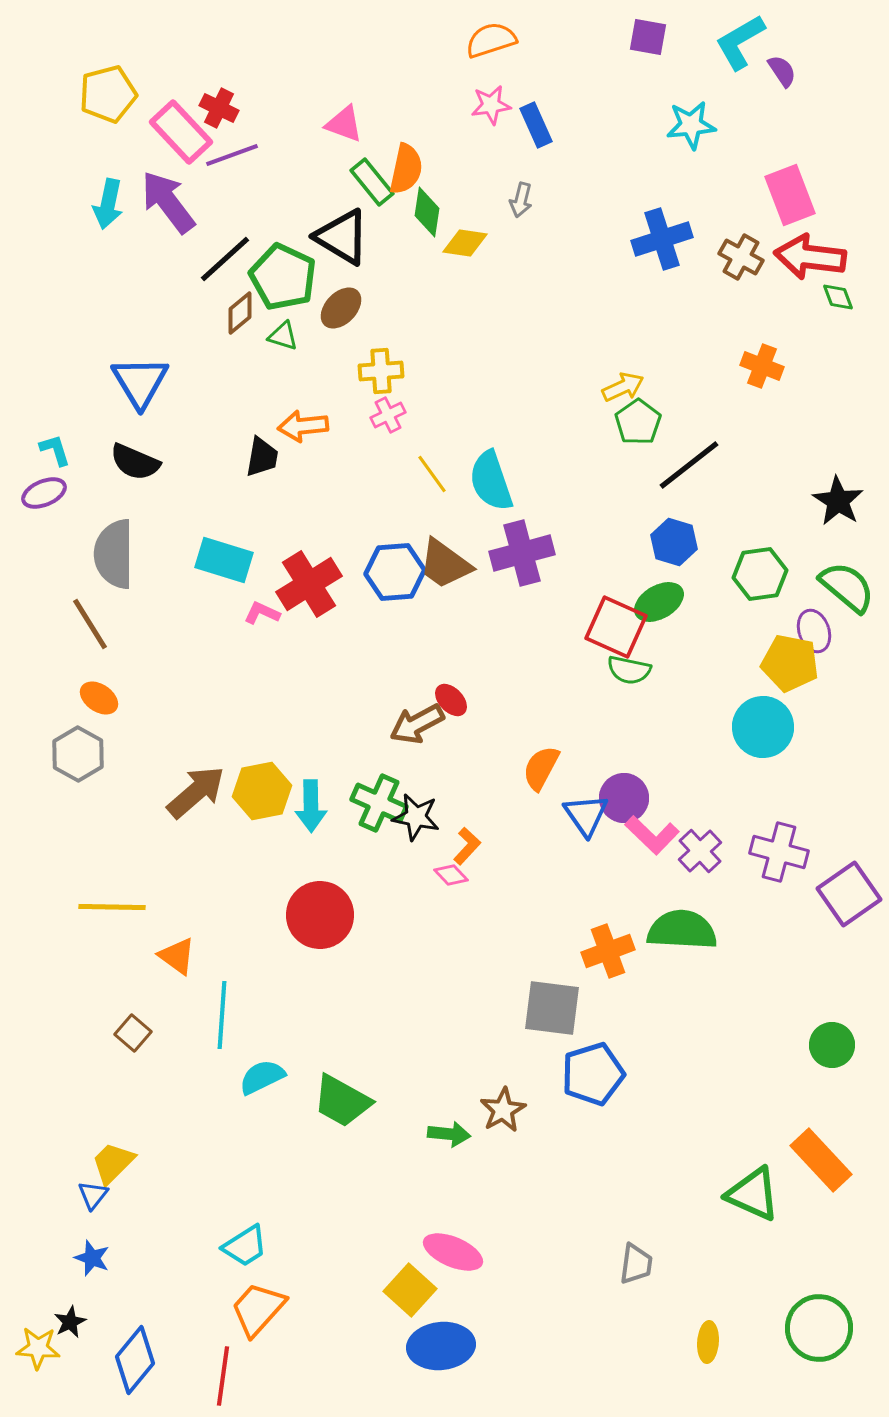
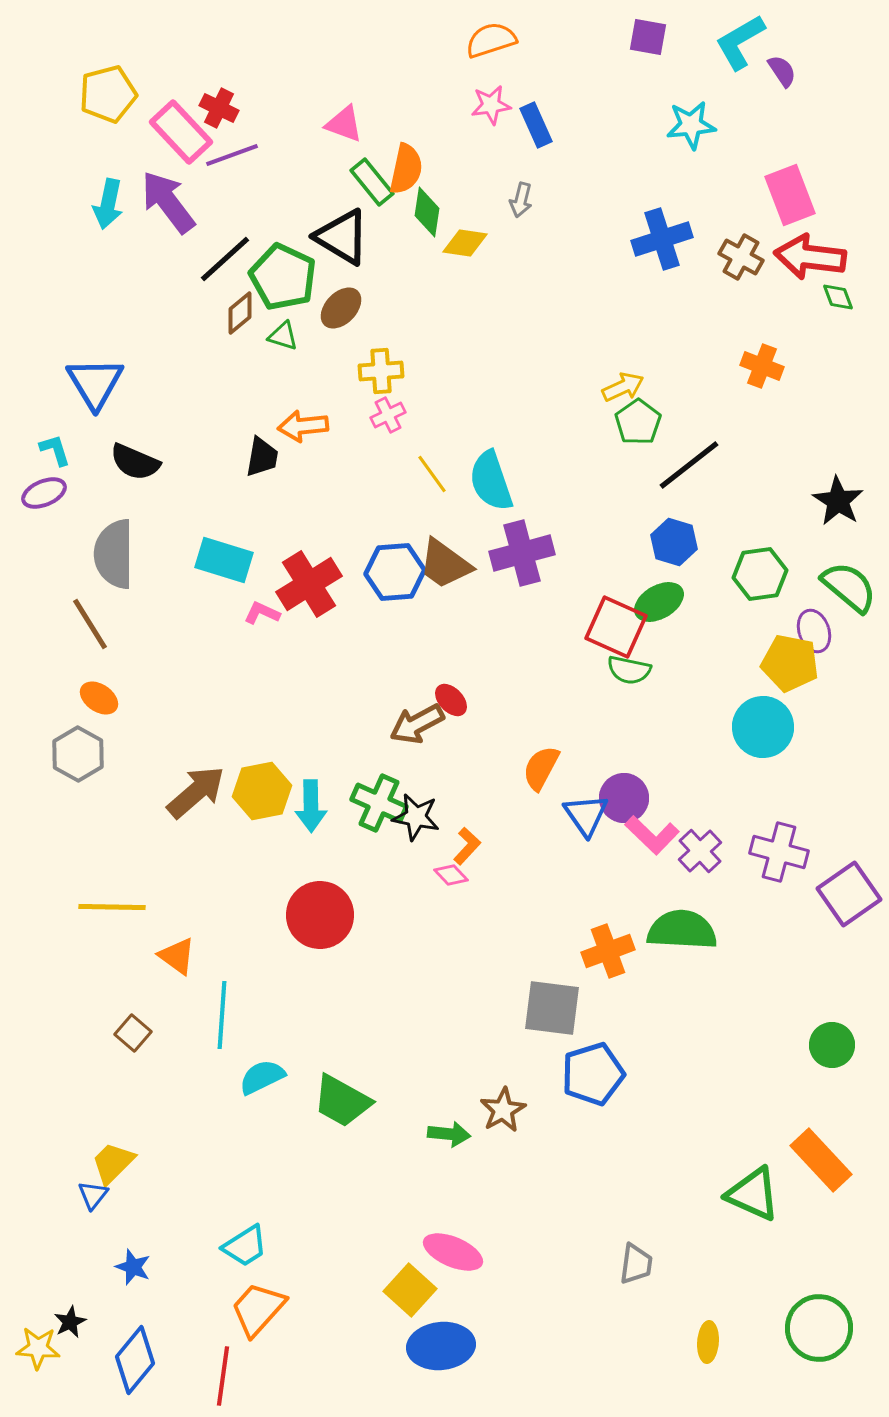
blue triangle at (140, 382): moved 45 px left, 1 px down
green semicircle at (847, 587): moved 2 px right
blue star at (92, 1258): moved 41 px right, 9 px down
